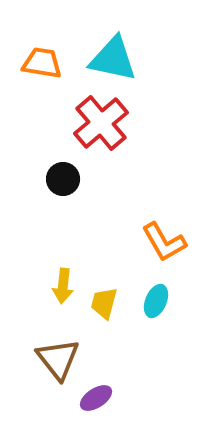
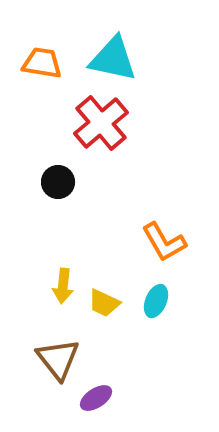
black circle: moved 5 px left, 3 px down
yellow trapezoid: rotated 80 degrees counterclockwise
